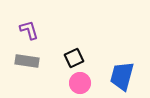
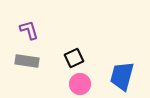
pink circle: moved 1 px down
